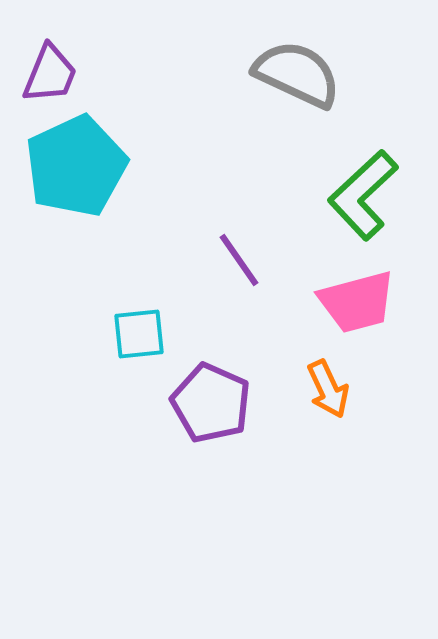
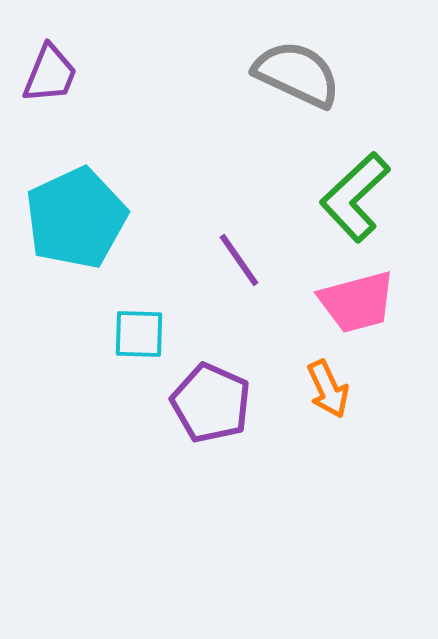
cyan pentagon: moved 52 px down
green L-shape: moved 8 px left, 2 px down
cyan square: rotated 8 degrees clockwise
